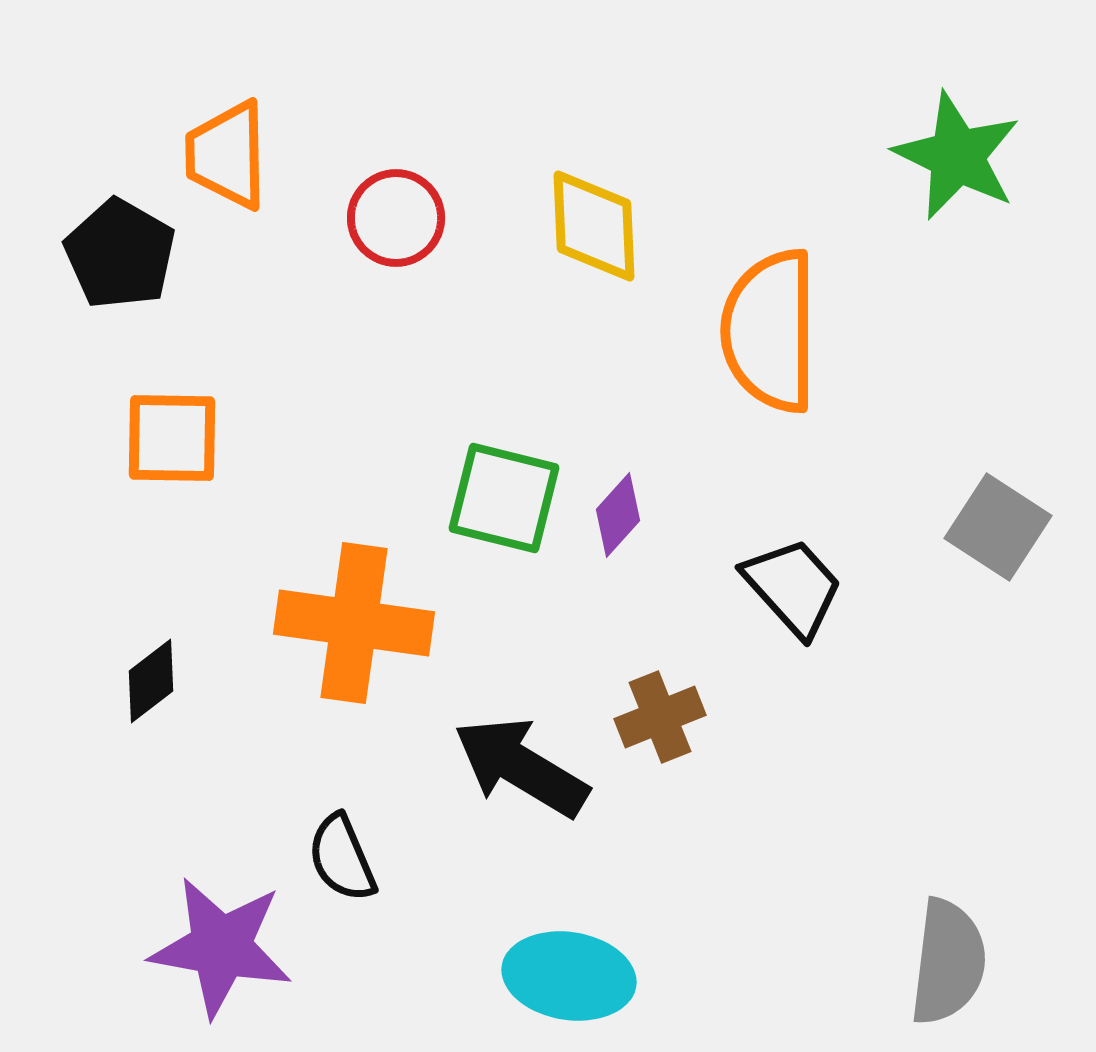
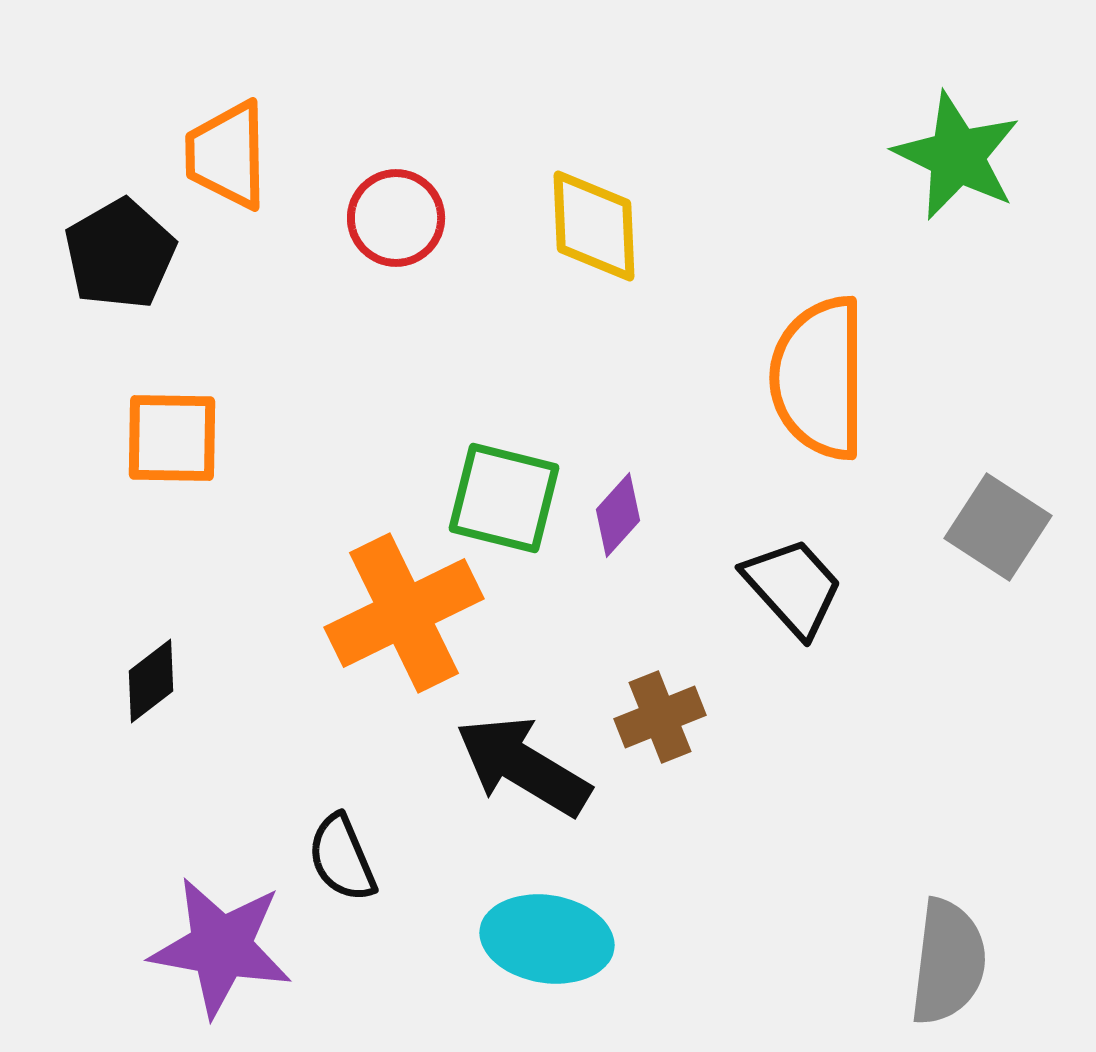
black pentagon: rotated 12 degrees clockwise
orange semicircle: moved 49 px right, 47 px down
orange cross: moved 50 px right, 10 px up; rotated 34 degrees counterclockwise
black arrow: moved 2 px right, 1 px up
cyan ellipse: moved 22 px left, 37 px up
